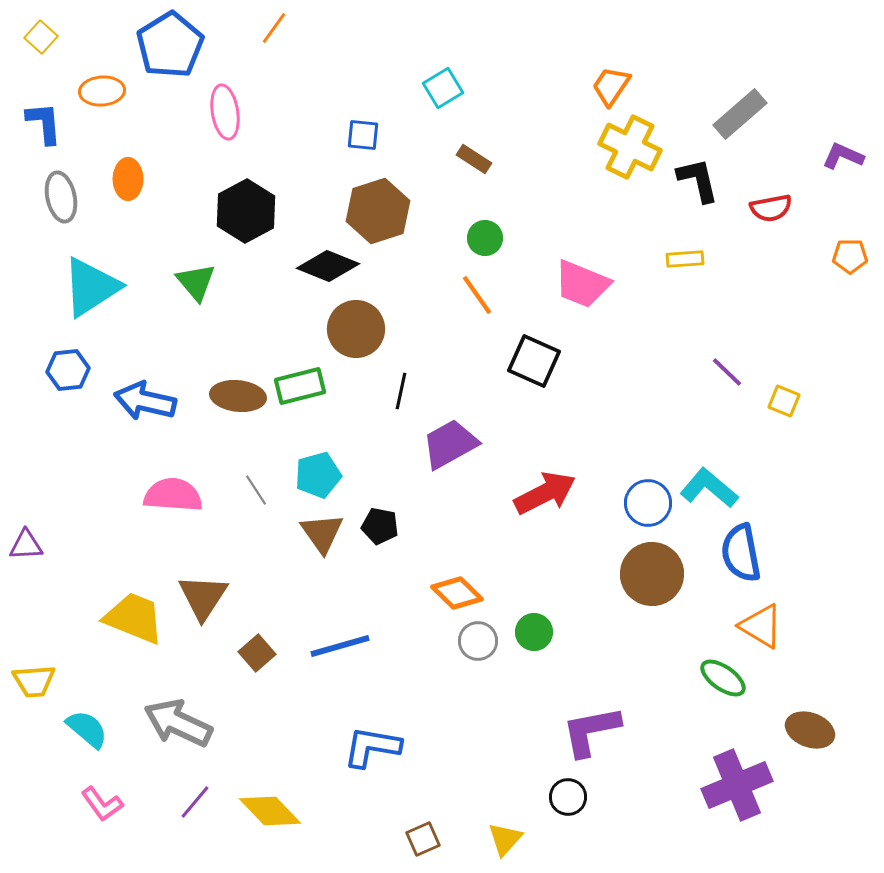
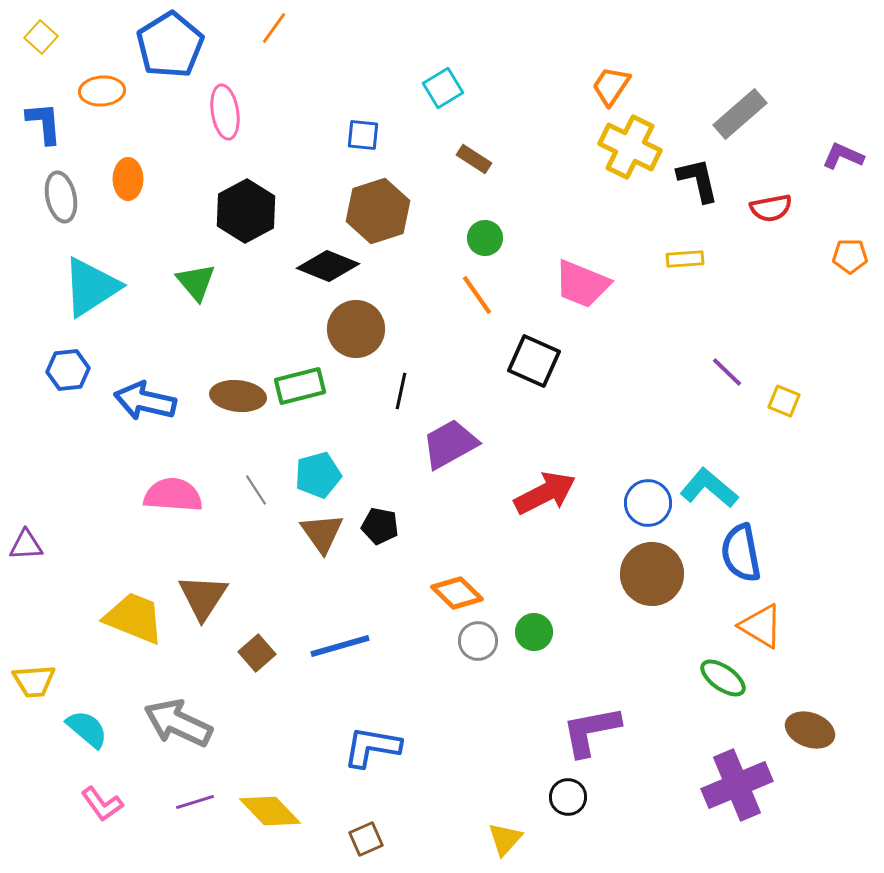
purple line at (195, 802): rotated 33 degrees clockwise
brown square at (423, 839): moved 57 px left
